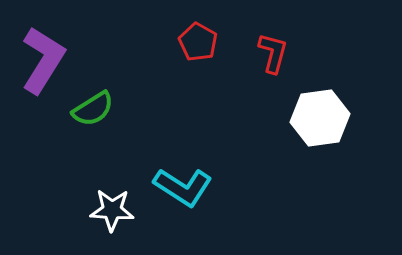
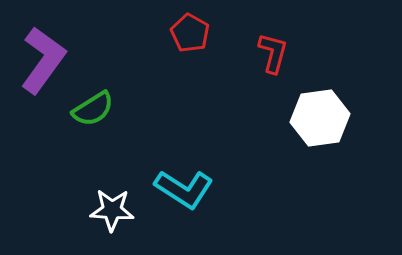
red pentagon: moved 8 px left, 9 px up
purple L-shape: rotated 4 degrees clockwise
cyan L-shape: moved 1 px right, 2 px down
